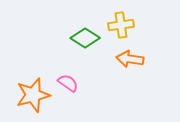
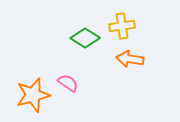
yellow cross: moved 1 px right, 1 px down
